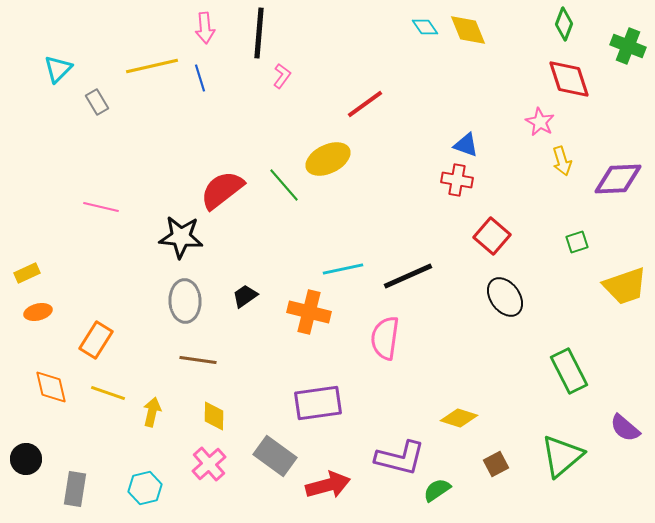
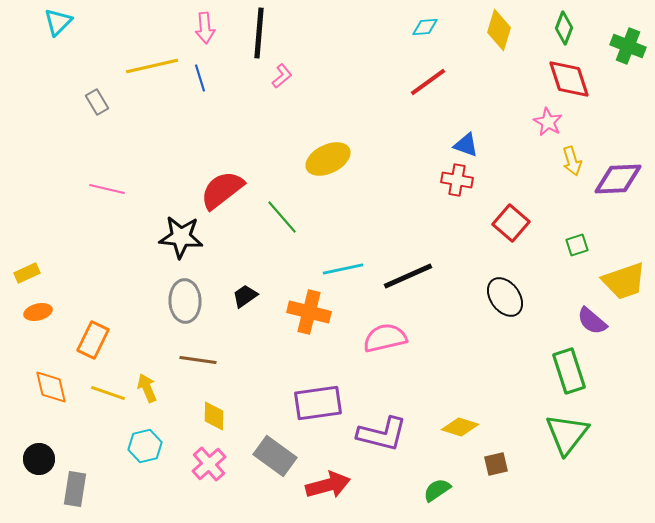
green diamond at (564, 24): moved 4 px down
cyan diamond at (425, 27): rotated 60 degrees counterclockwise
yellow diamond at (468, 30): moved 31 px right; rotated 39 degrees clockwise
cyan triangle at (58, 69): moved 47 px up
pink L-shape at (282, 76): rotated 15 degrees clockwise
red line at (365, 104): moved 63 px right, 22 px up
pink star at (540, 122): moved 8 px right
yellow arrow at (562, 161): moved 10 px right
green line at (284, 185): moved 2 px left, 32 px down
pink line at (101, 207): moved 6 px right, 18 px up
red square at (492, 236): moved 19 px right, 13 px up
green square at (577, 242): moved 3 px down
yellow trapezoid at (625, 286): moved 1 px left, 5 px up
pink semicircle at (385, 338): rotated 69 degrees clockwise
orange rectangle at (96, 340): moved 3 px left; rotated 6 degrees counterclockwise
green rectangle at (569, 371): rotated 9 degrees clockwise
yellow arrow at (152, 412): moved 5 px left, 24 px up; rotated 36 degrees counterclockwise
yellow diamond at (459, 418): moved 1 px right, 9 px down
purple semicircle at (625, 428): moved 33 px left, 107 px up
green triangle at (562, 456): moved 5 px right, 22 px up; rotated 12 degrees counterclockwise
purple L-shape at (400, 458): moved 18 px left, 24 px up
black circle at (26, 459): moved 13 px right
brown square at (496, 464): rotated 15 degrees clockwise
cyan hexagon at (145, 488): moved 42 px up
